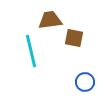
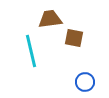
brown trapezoid: moved 1 px up
